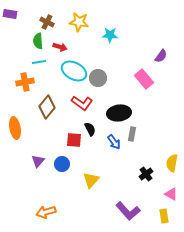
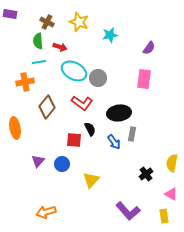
yellow star: rotated 12 degrees clockwise
cyan star: rotated 14 degrees counterclockwise
purple semicircle: moved 12 px left, 8 px up
pink rectangle: rotated 48 degrees clockwise
